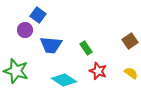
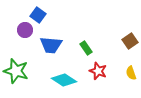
yellow semicircle: rotated 144 degrees counterclockwise
